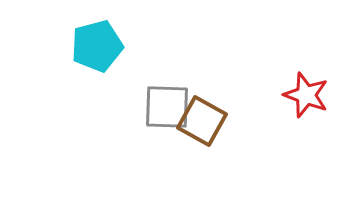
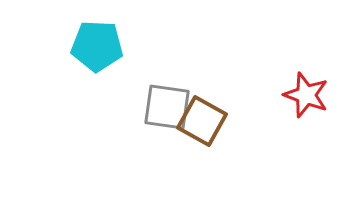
cyan pentagon: rotated 18 degrees clockwise
gray square: rotated 6 degrees clockwise
